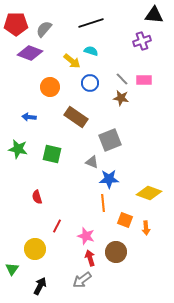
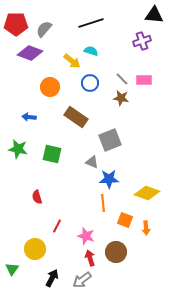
yellow diamond: moved 2 px left
black arrow: moved 12 px right, 8 px up
